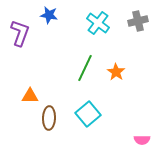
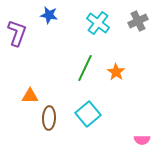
gray cross: rotated 12 degrees counterclockwise
purple L-shape: moved 3 px left
